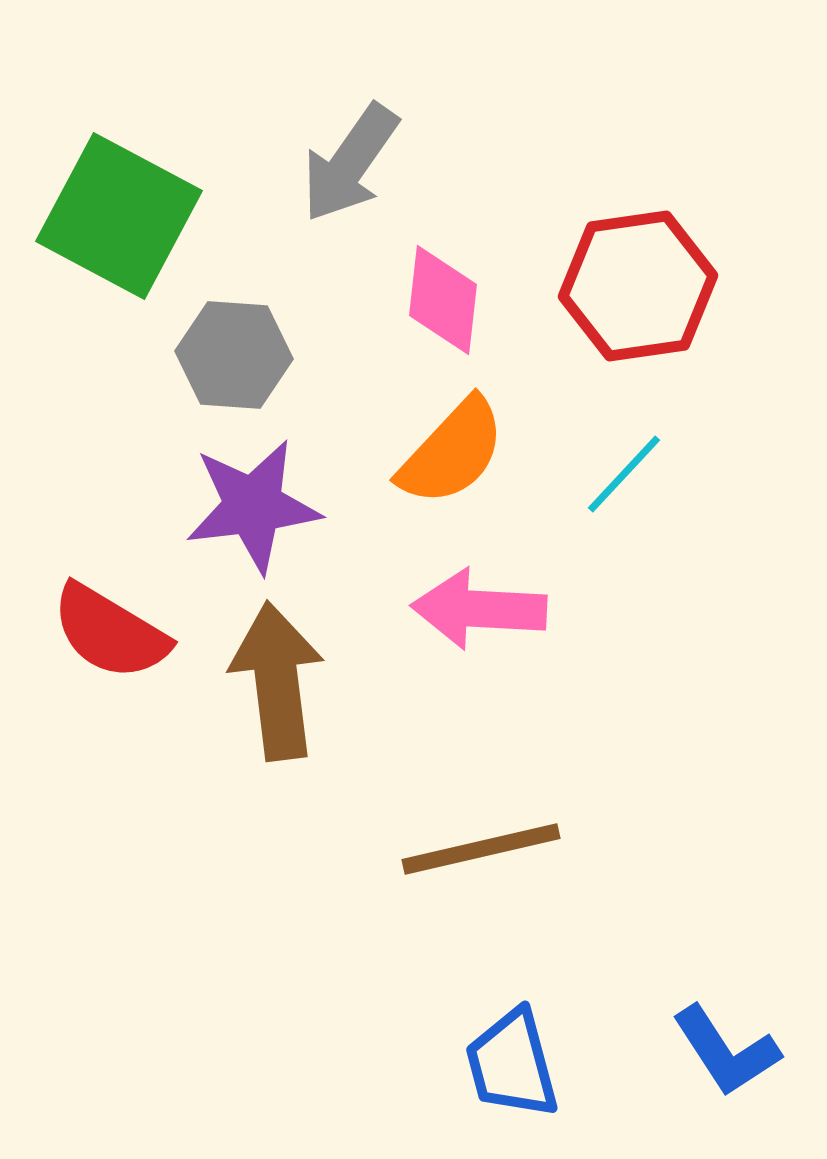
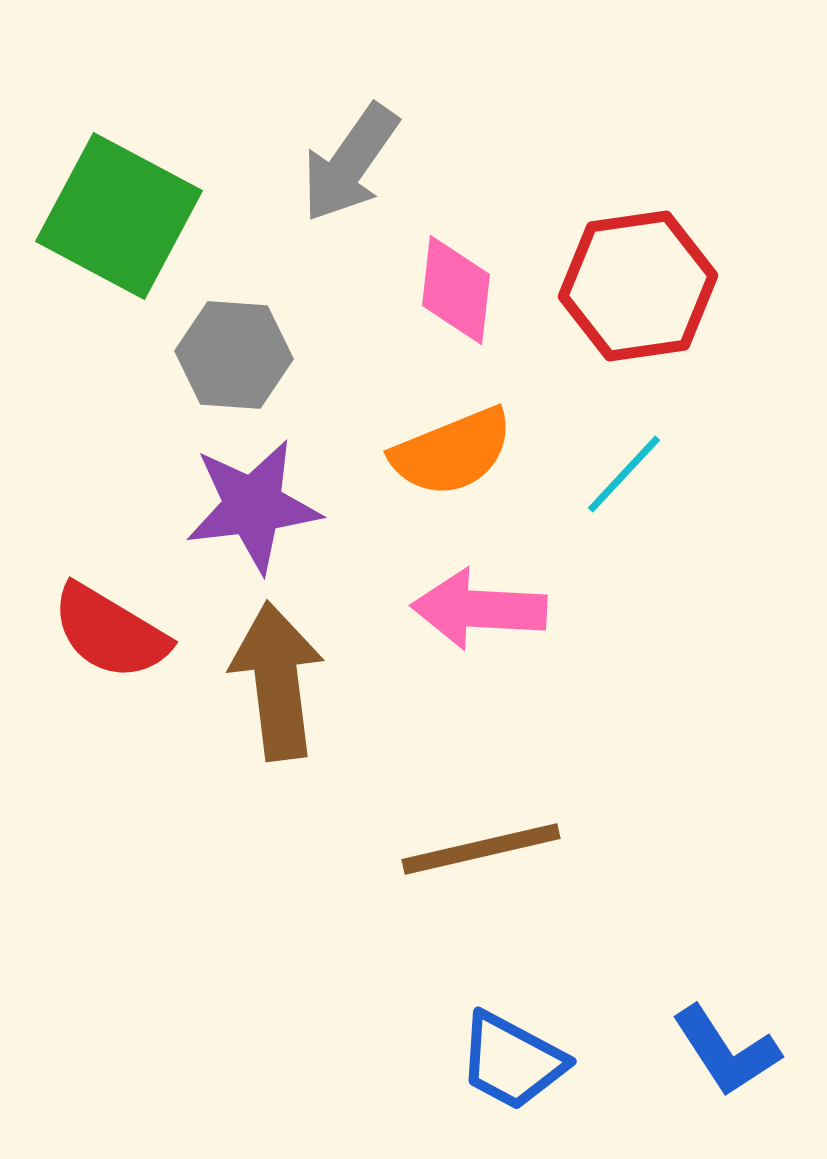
pink diamond: moved 13 px right, 10 px up
orange semicircle: rotated 25 degrees clockwise
blue trapezoid: moved 3 px up; rotated 47 degrees counterclockwise
